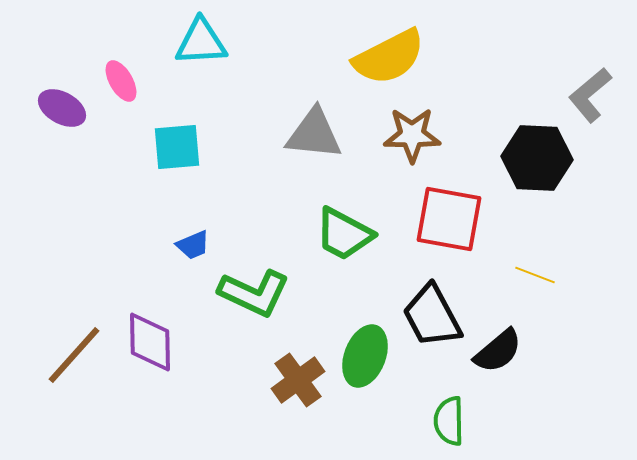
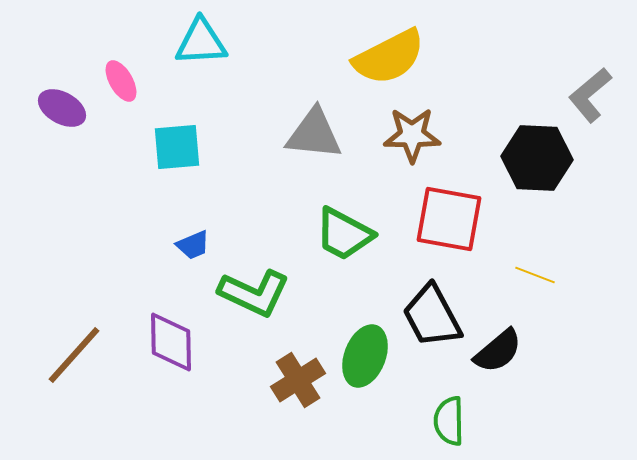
purple diamond: moved 21 px right
brown cross: rotated 4 degrees clockwise
